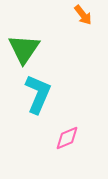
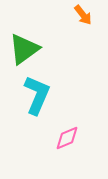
green triangle: rotated 20 degrees clockwise
cyan L-shape: moved 1 px left, 1 px down
